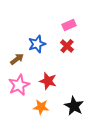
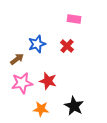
pink rectangle: moved 5 px right, 6 px up; rotated 32 degrees clockwise
pink star: moved 3 px right, 2 px up; rotated 15 degrees clockwise
orange star: moved 2 px down
